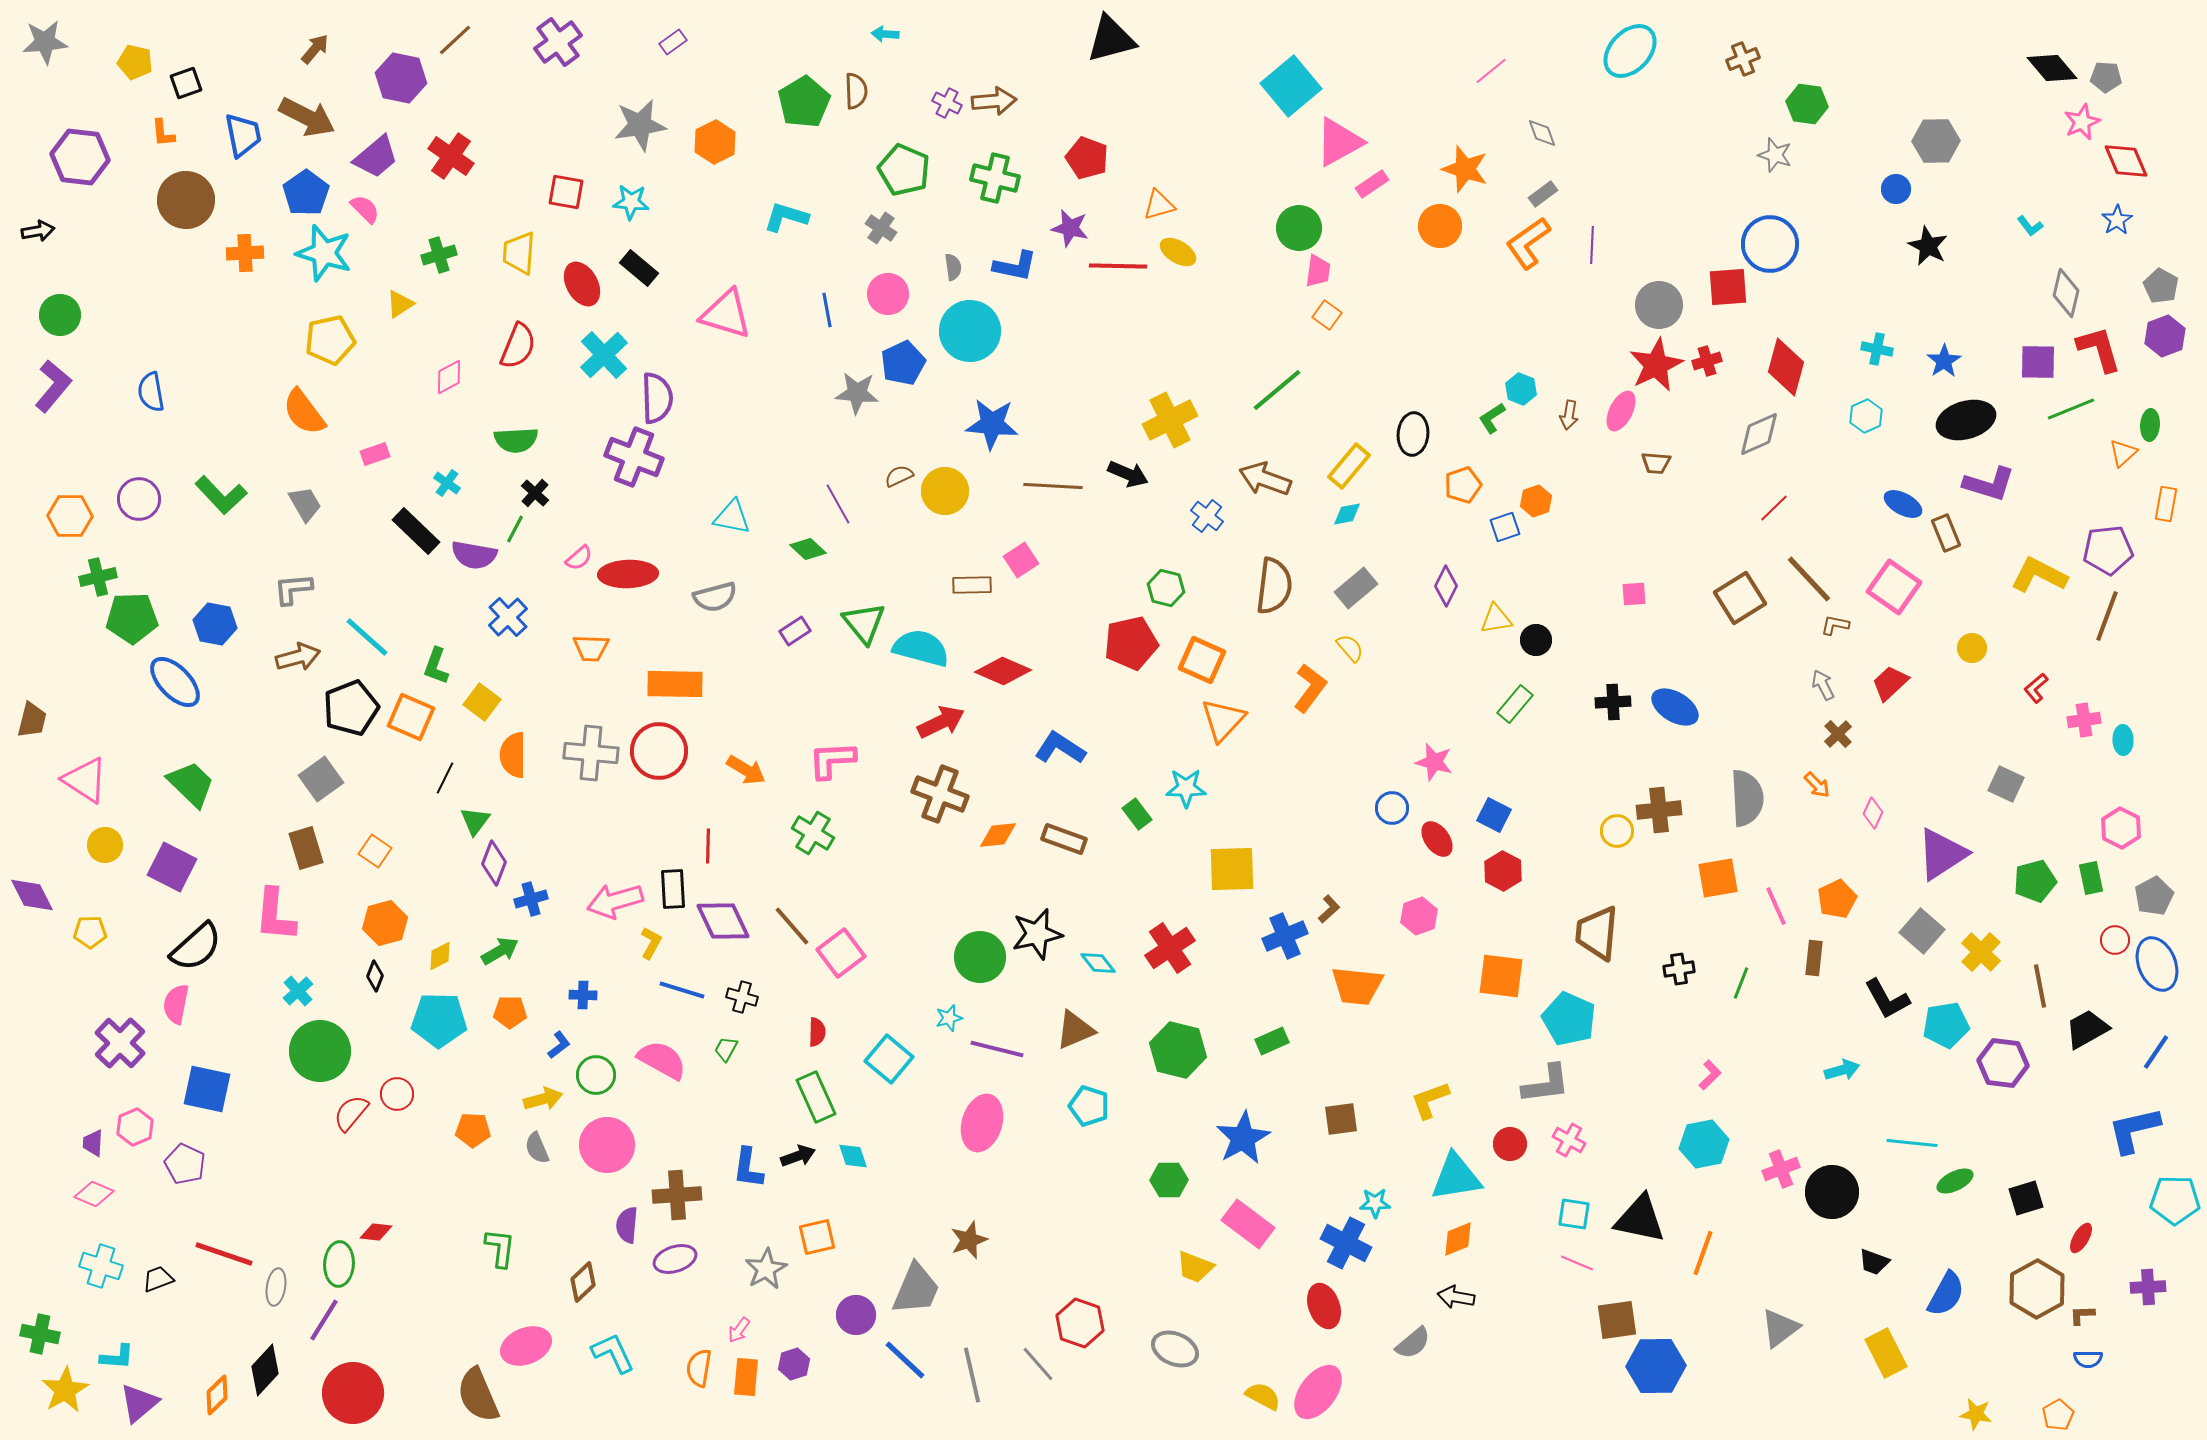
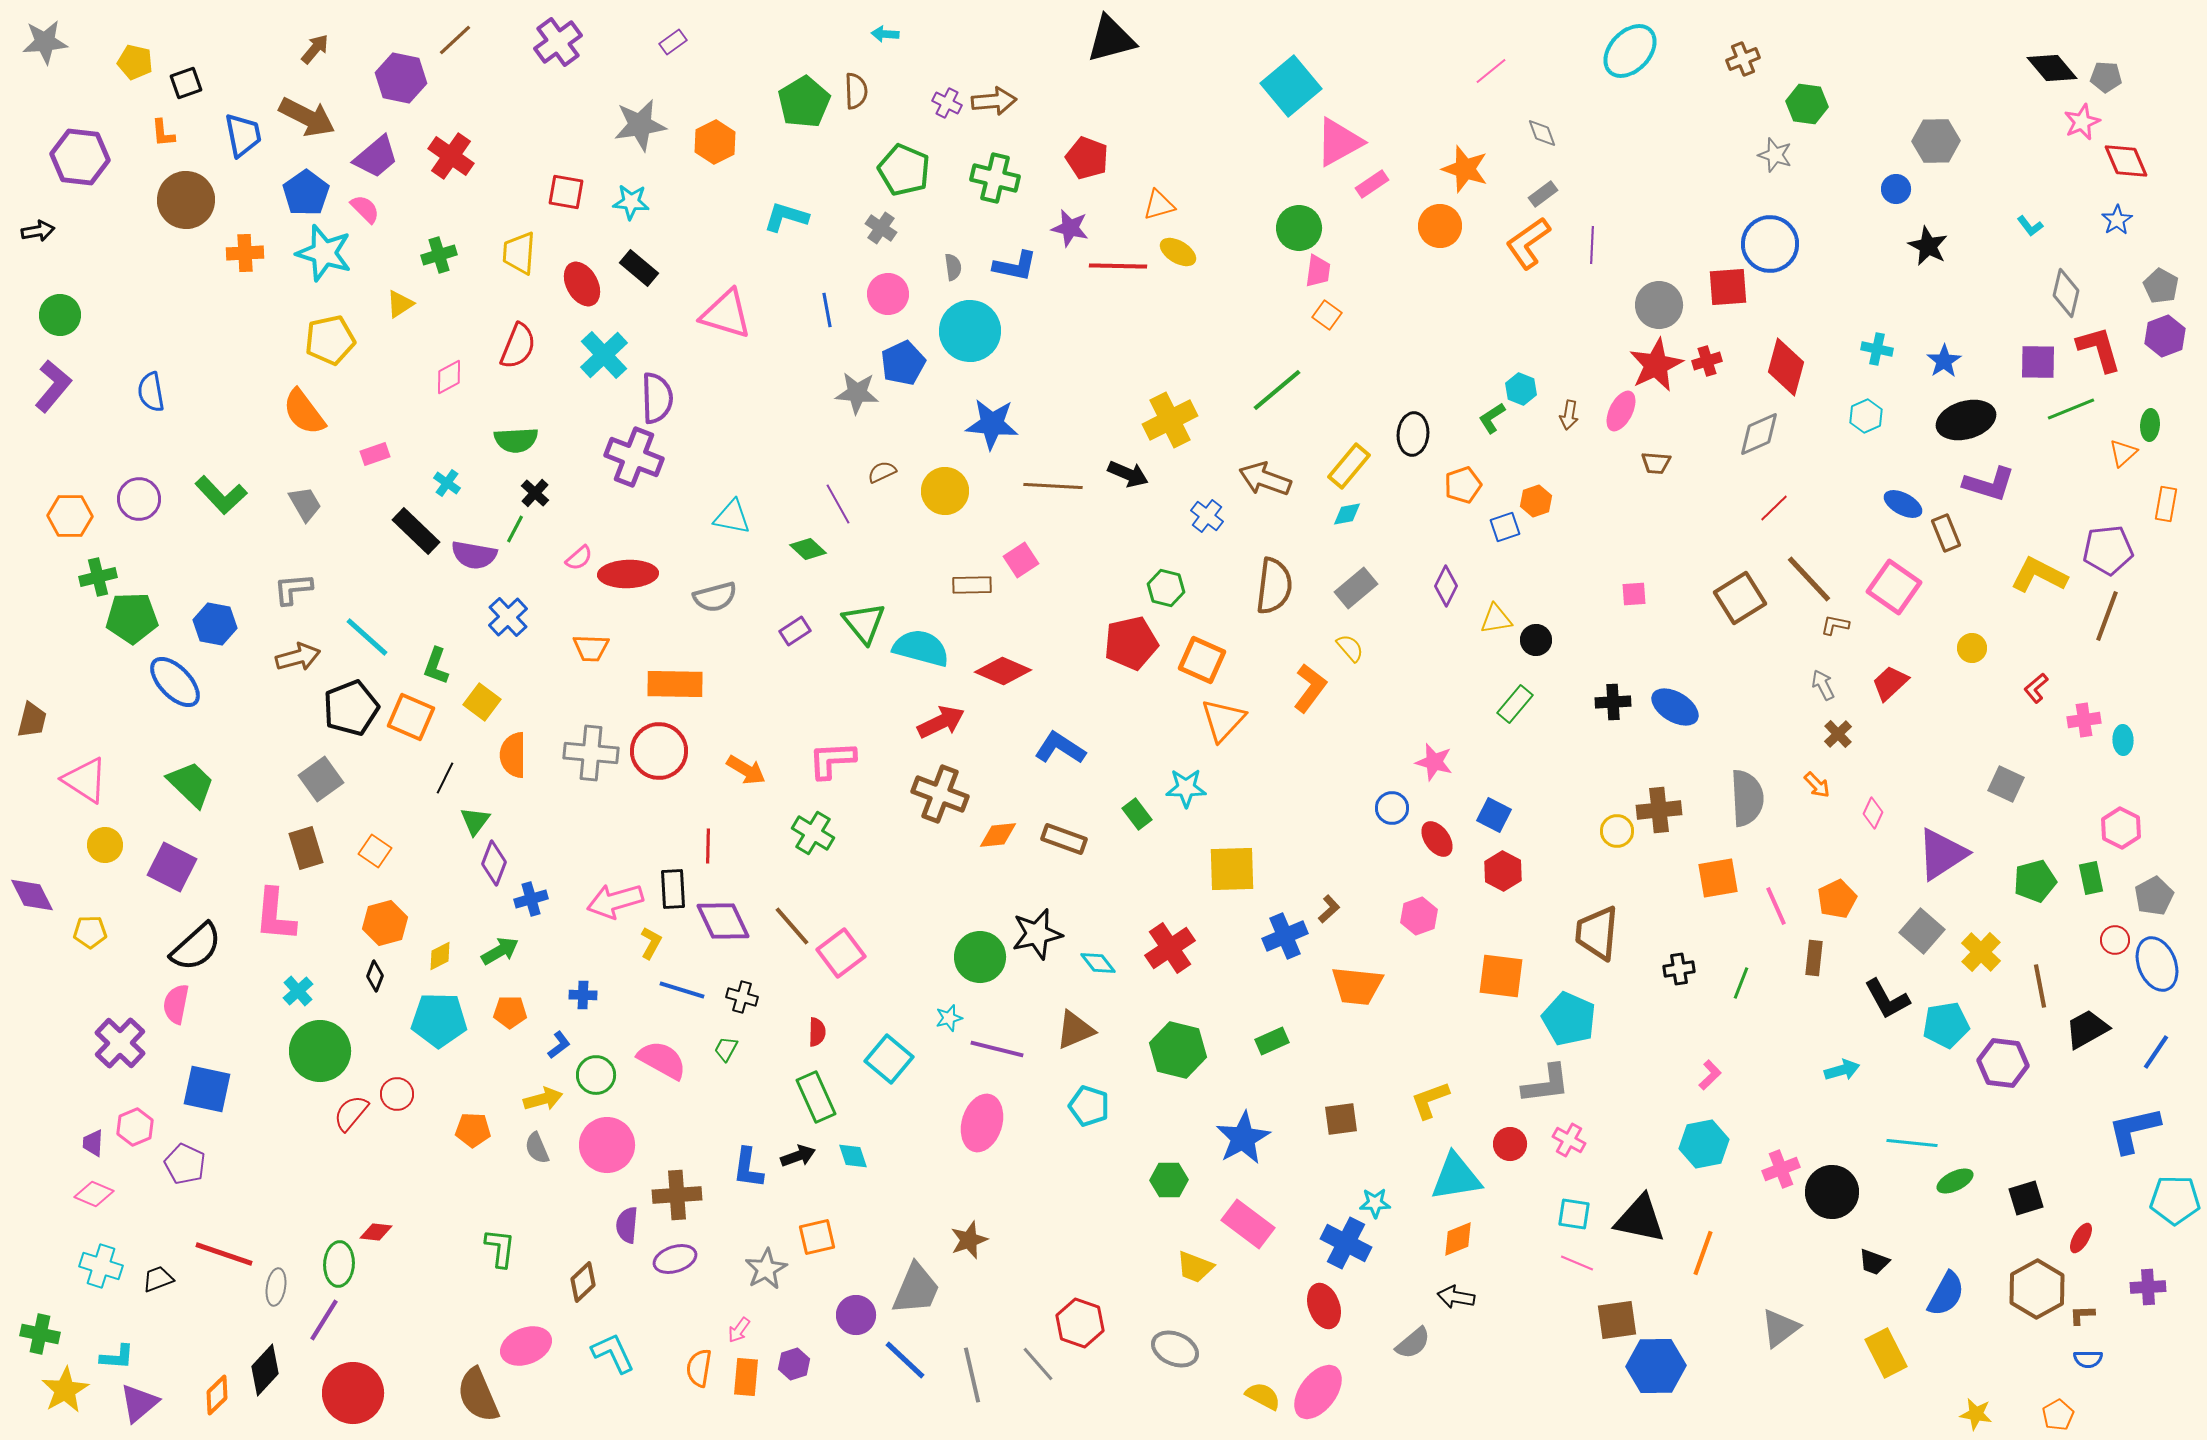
brown semicircle at (899, 476): moved 17 px left, 4 px up
